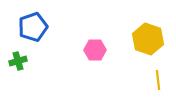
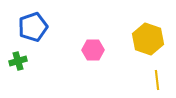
pink hexagon: moved 2 px left
yellow line: moved 1 px left
